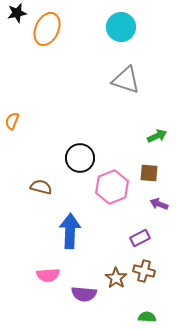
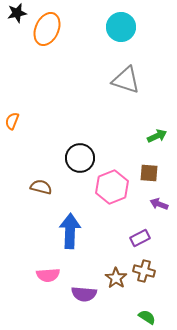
green semicircle: rotated 30 degrees clockwise
